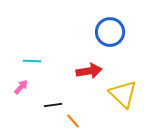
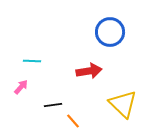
yellow triangle: moved 10 px down
